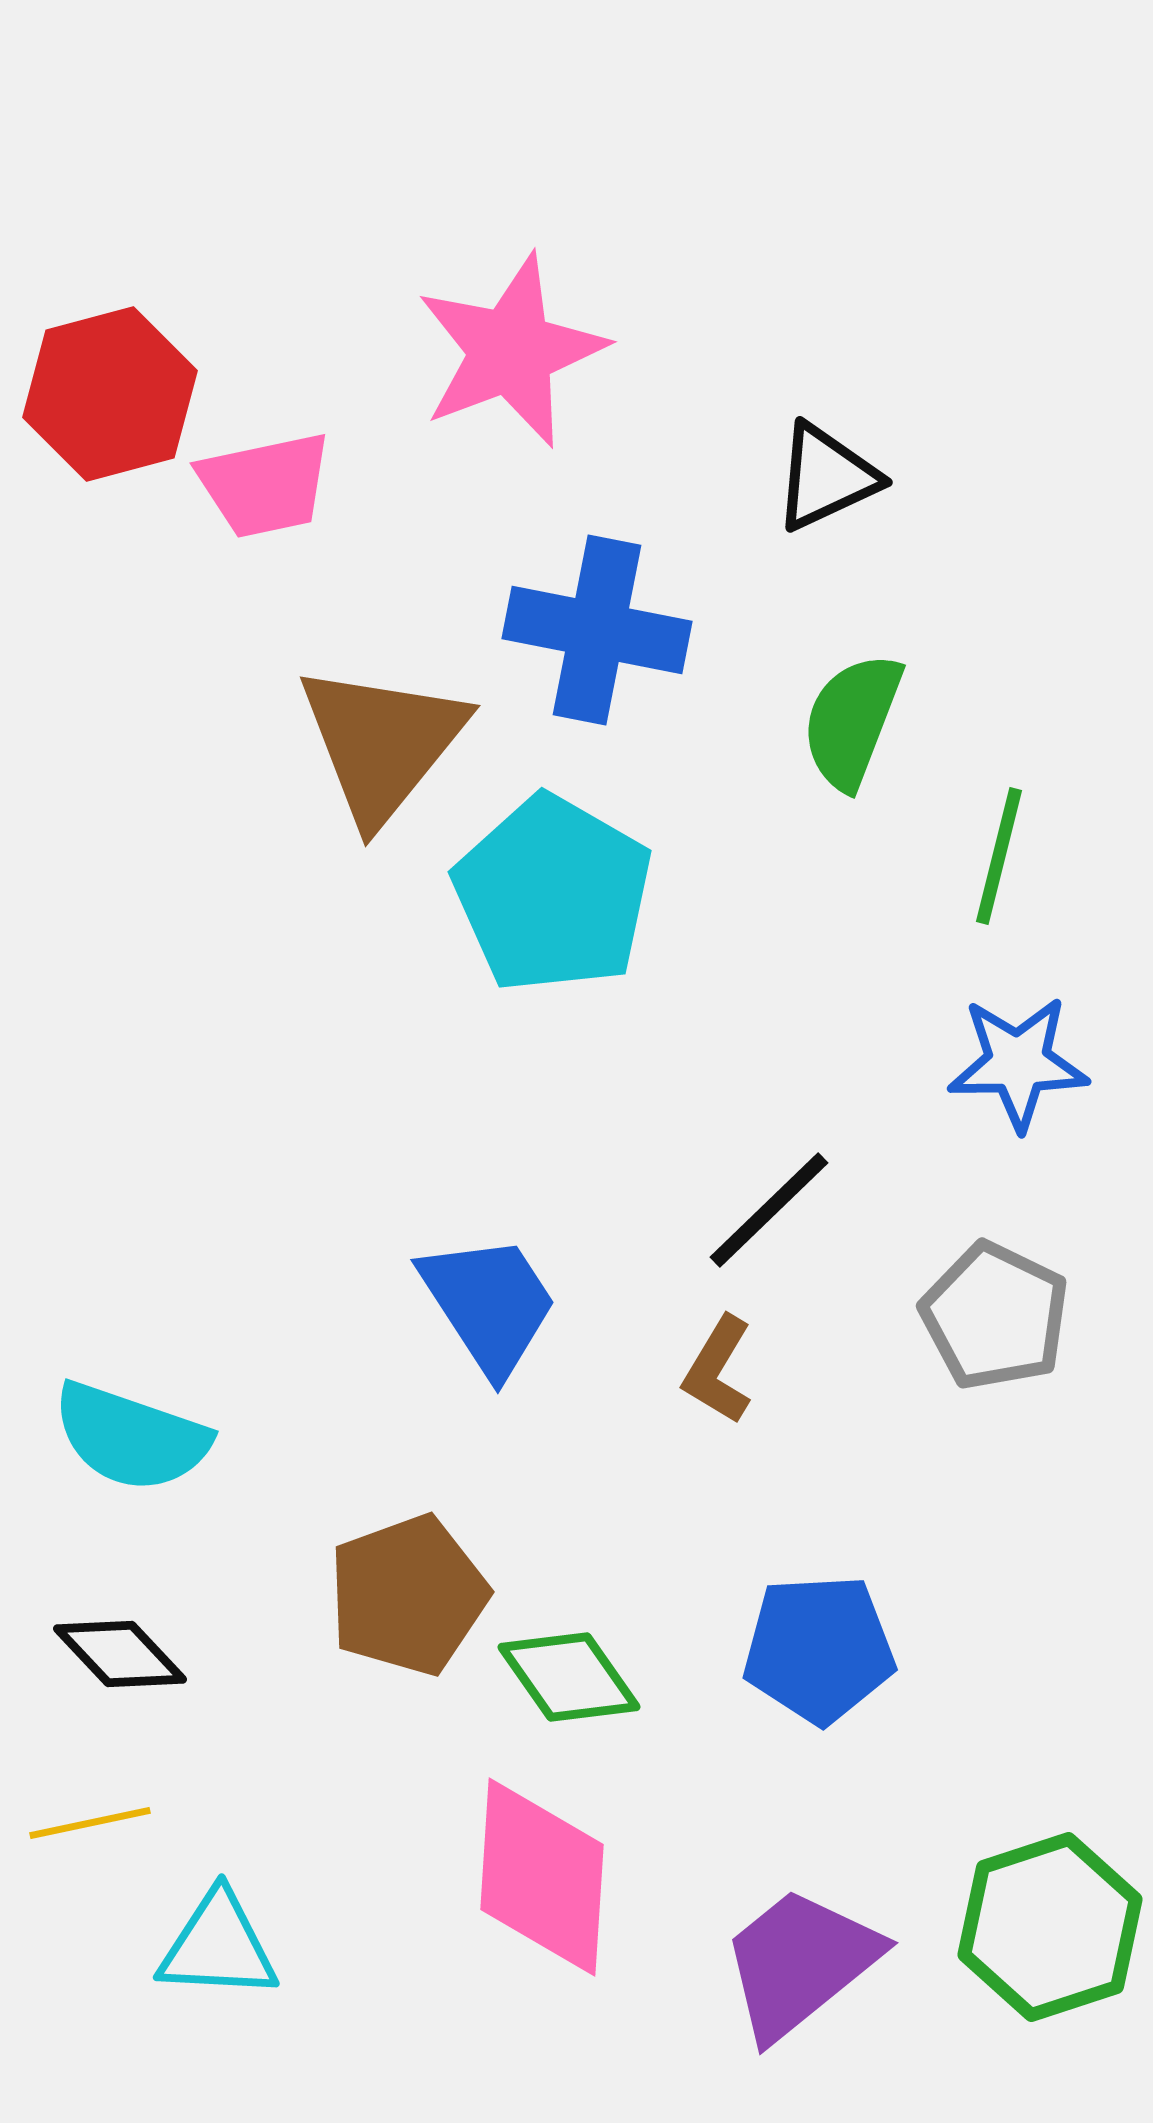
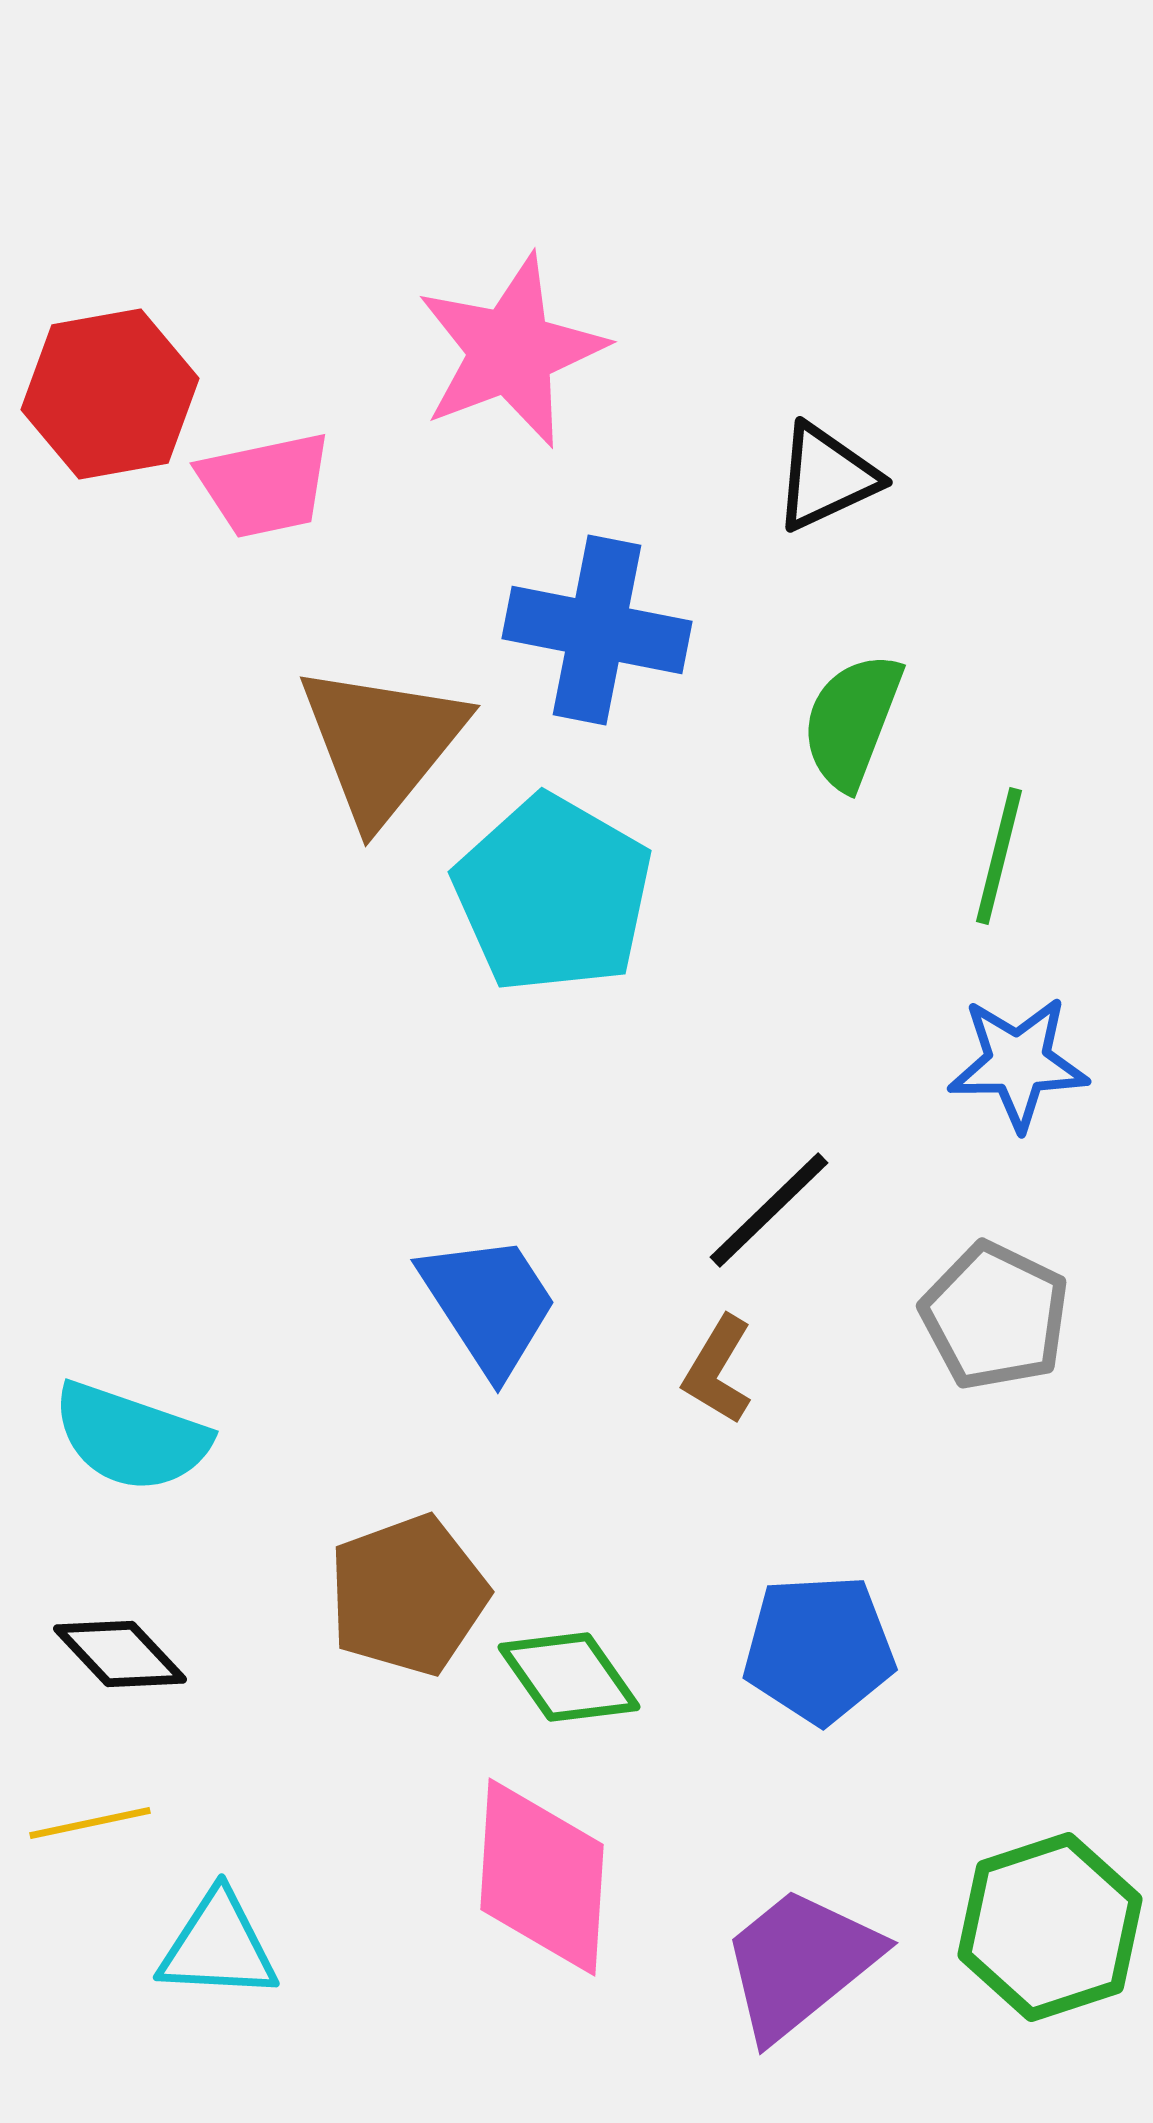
red hexagon: rotated 5 degrees clockwise
